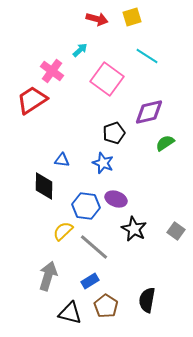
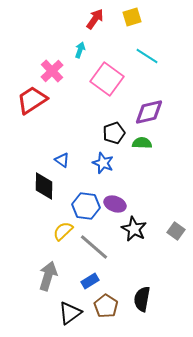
red arrow: moved 2 px left; rotated 70 degrees counterclockwise
cyan arrow: rotated 28 degrees counterclockwise
pink cross: rotated 10 degrees clockwise
green semicircle: moved 23 px left; rotated 36 degrees clockwise
blue triangle: rotated 28 degrees clockwise
purple ellipse: moved 1 px left, 5 px down
black semicircle: moved 5 px left, 1 px up
black triangle: rotated 50 degrees counterclockwise
